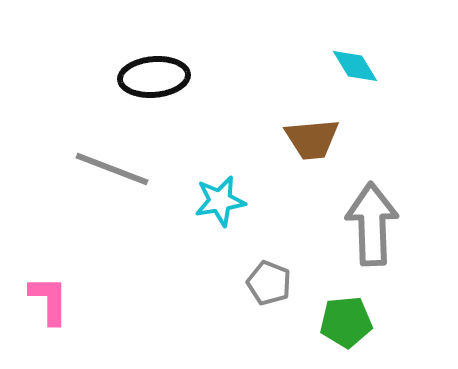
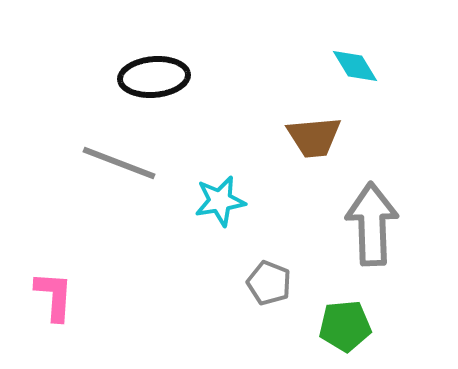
brown trapezoid: moved 2 px right, 2 px up
gray line: moved 7 px right, 6 px up
pink L-shape: moved 5 px right, 4 px up; rotated 4 degrees clockwise
green pentagon: moved 1 px left, 4 px down
